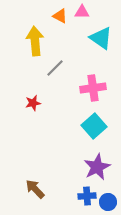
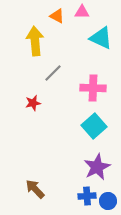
orange triangle: moved 3 px left
cyan triangle: rotated 10 degrees counterclockwise
gray line: moved 2 px left, 5 px down
pink cross: rotated 10 degrees clockwise
blue circle: moved 1 px up
